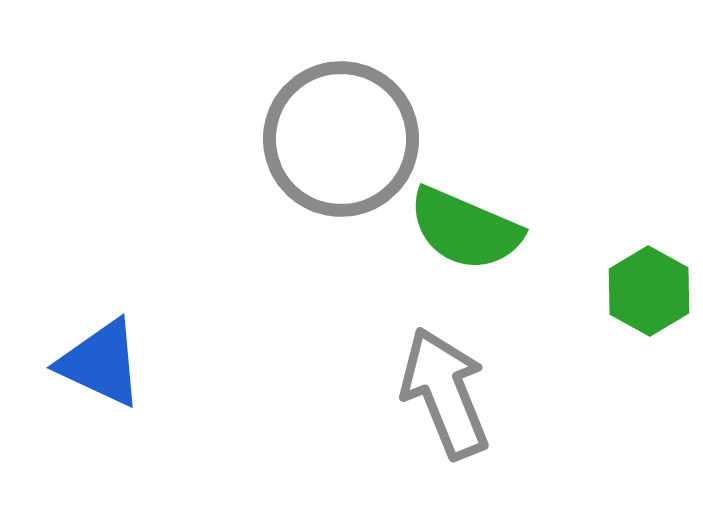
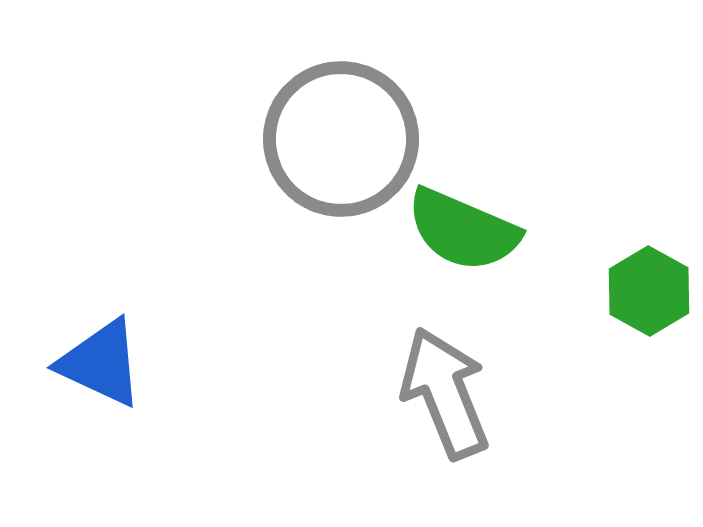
green semicircle: moved 2 px left, 1 px down
